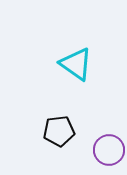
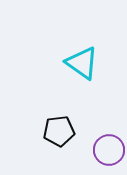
cyan triangle: moved 6 px right, 1 px up
